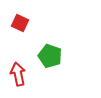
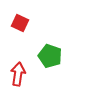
red arrow: rotated 20 degrees clockwise
